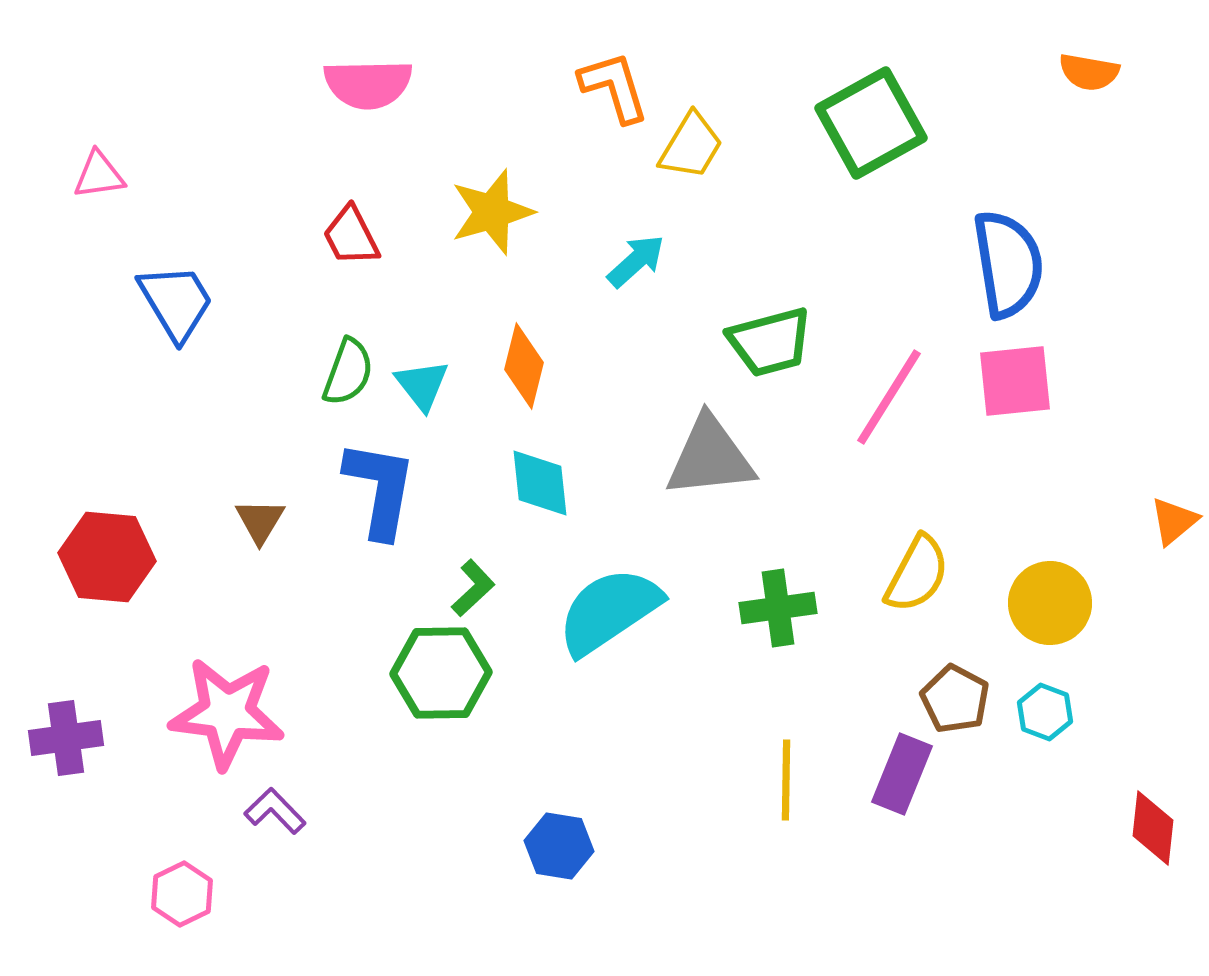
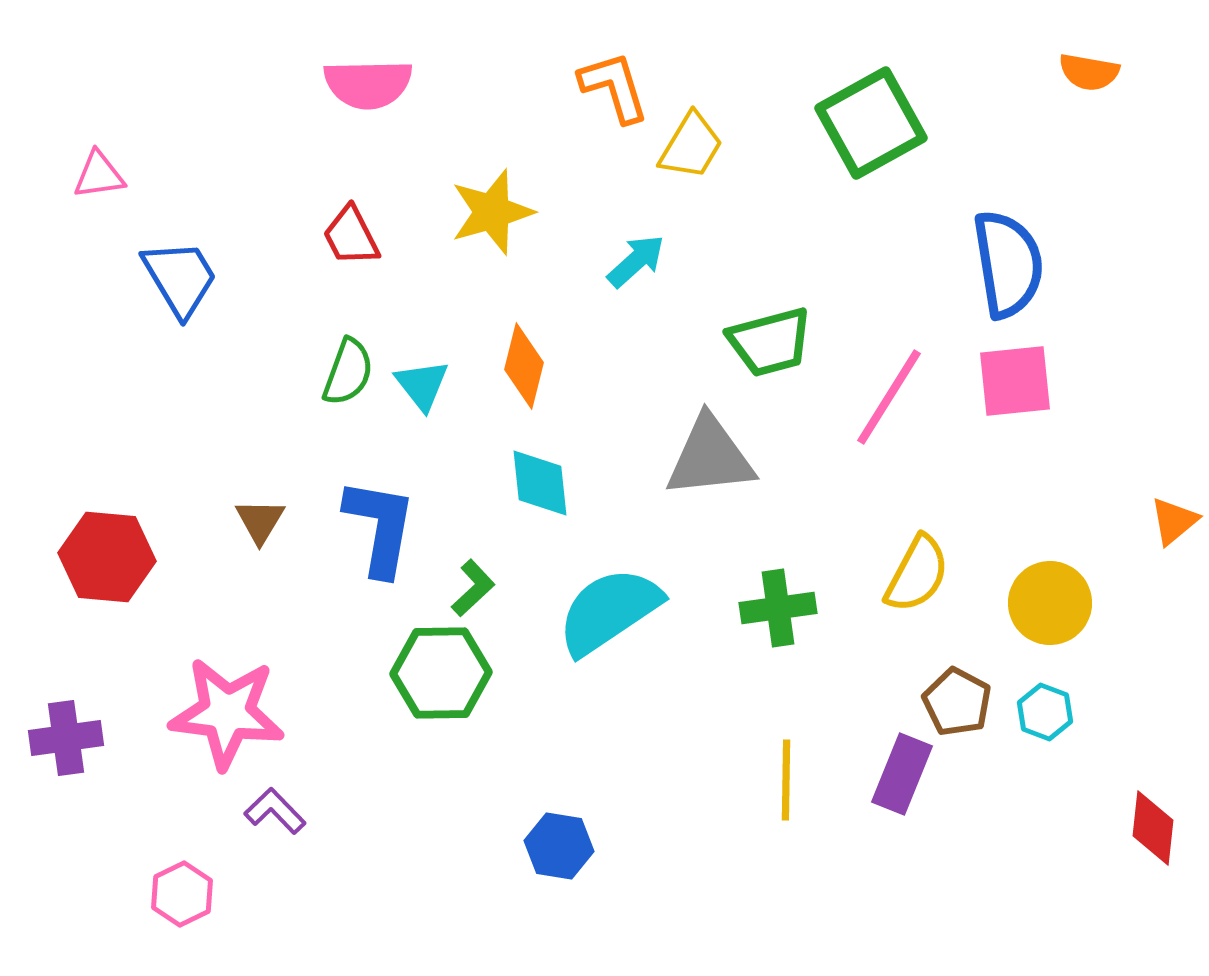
blue trapezoid: moved 4 px right, 24 px up
blue L-shape: moved 38 px down
brown pentagon: moved 2 px right, 3 px down
